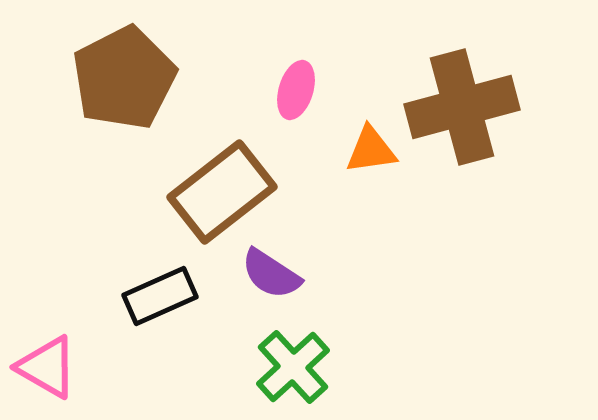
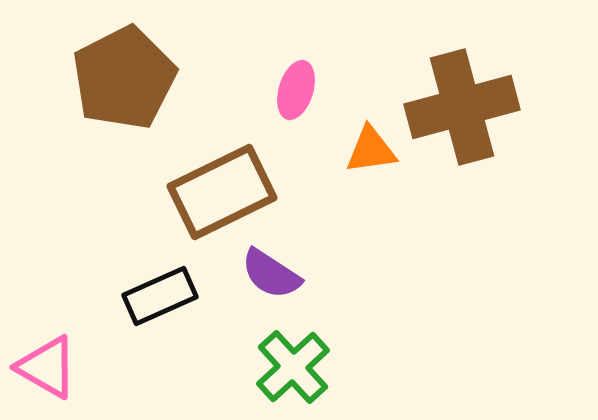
brown rectangle: rotated 12 degrees clockwise
